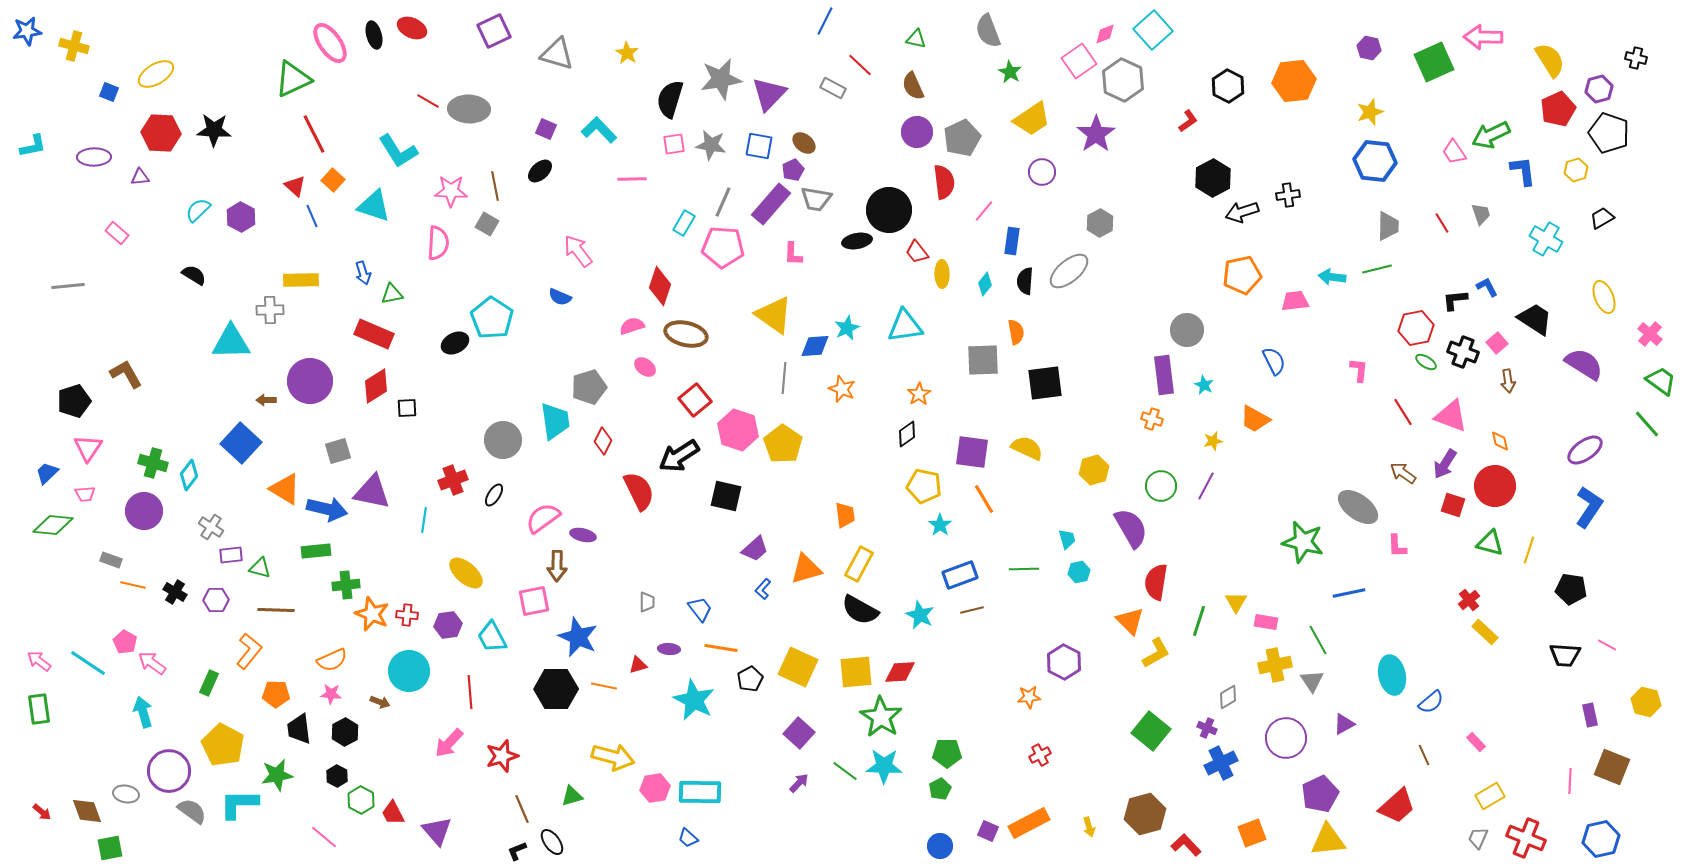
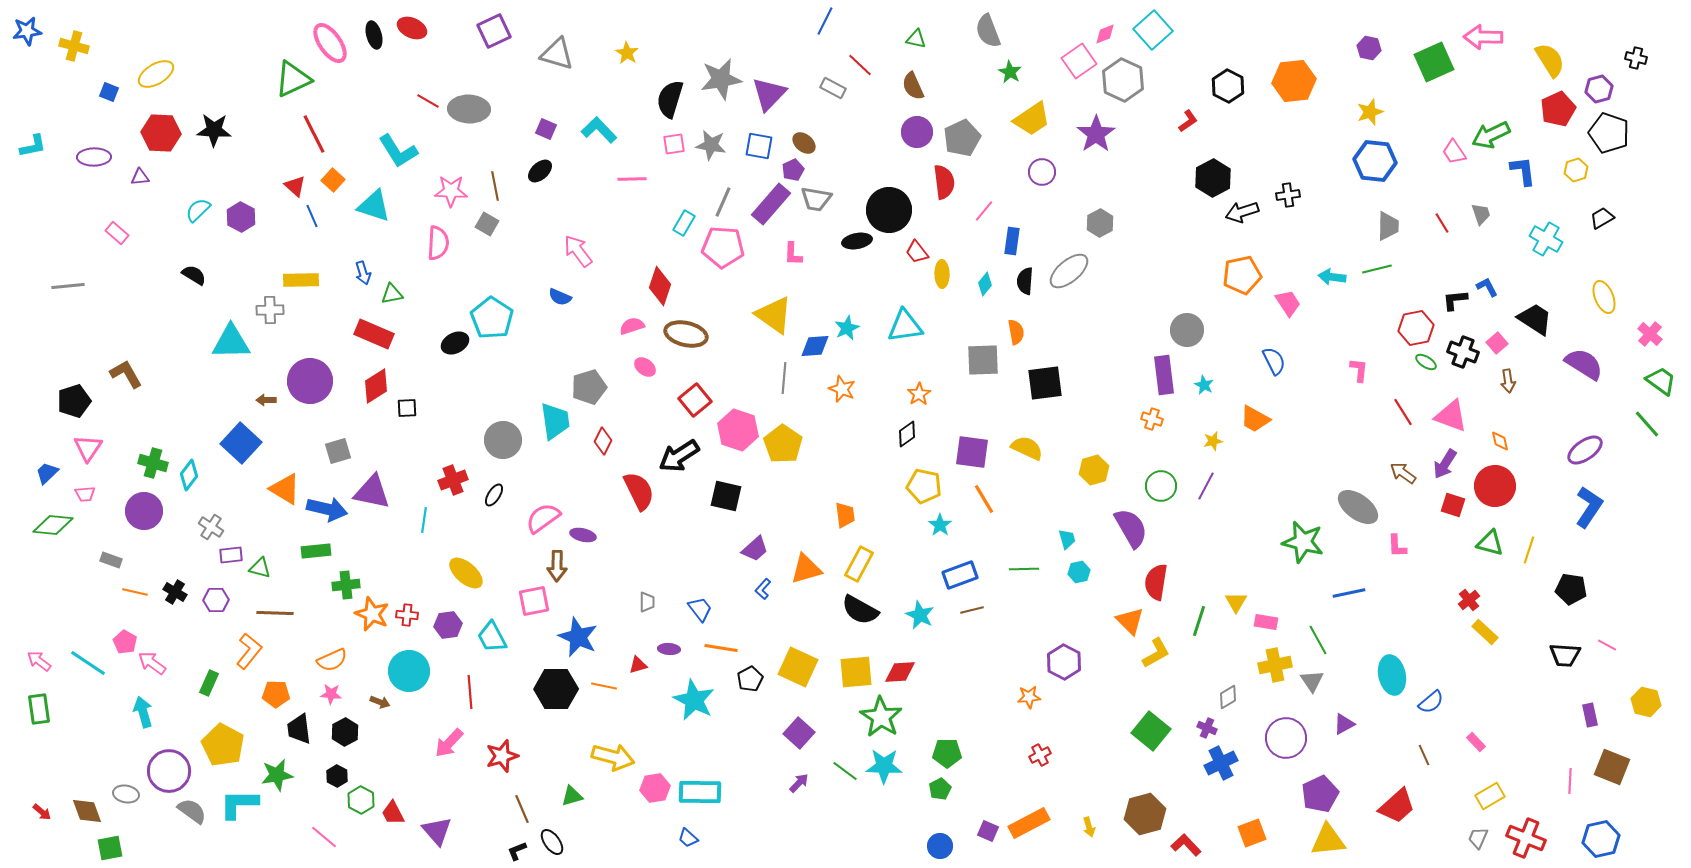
pink trapezoid at (1295, 301): moved 7 px left, 2 px down; rotated 64 degrees clockwise
orange line at (133, 585): moved 2 px right, 7 px down
brown line at (276, 610): moved 1 px left, 3 px down
